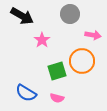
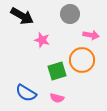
pink arrow: moved 2 px left
pink star: rotated 21 degrees counterclockwise
orange circle: moved 1 px up
